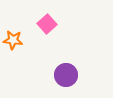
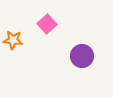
purple circle: moved 16 px right, 19 px up
